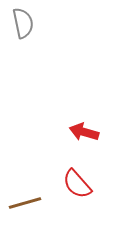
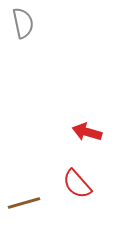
red arrow: moved 3 px right
brown line: moved 1 px left
